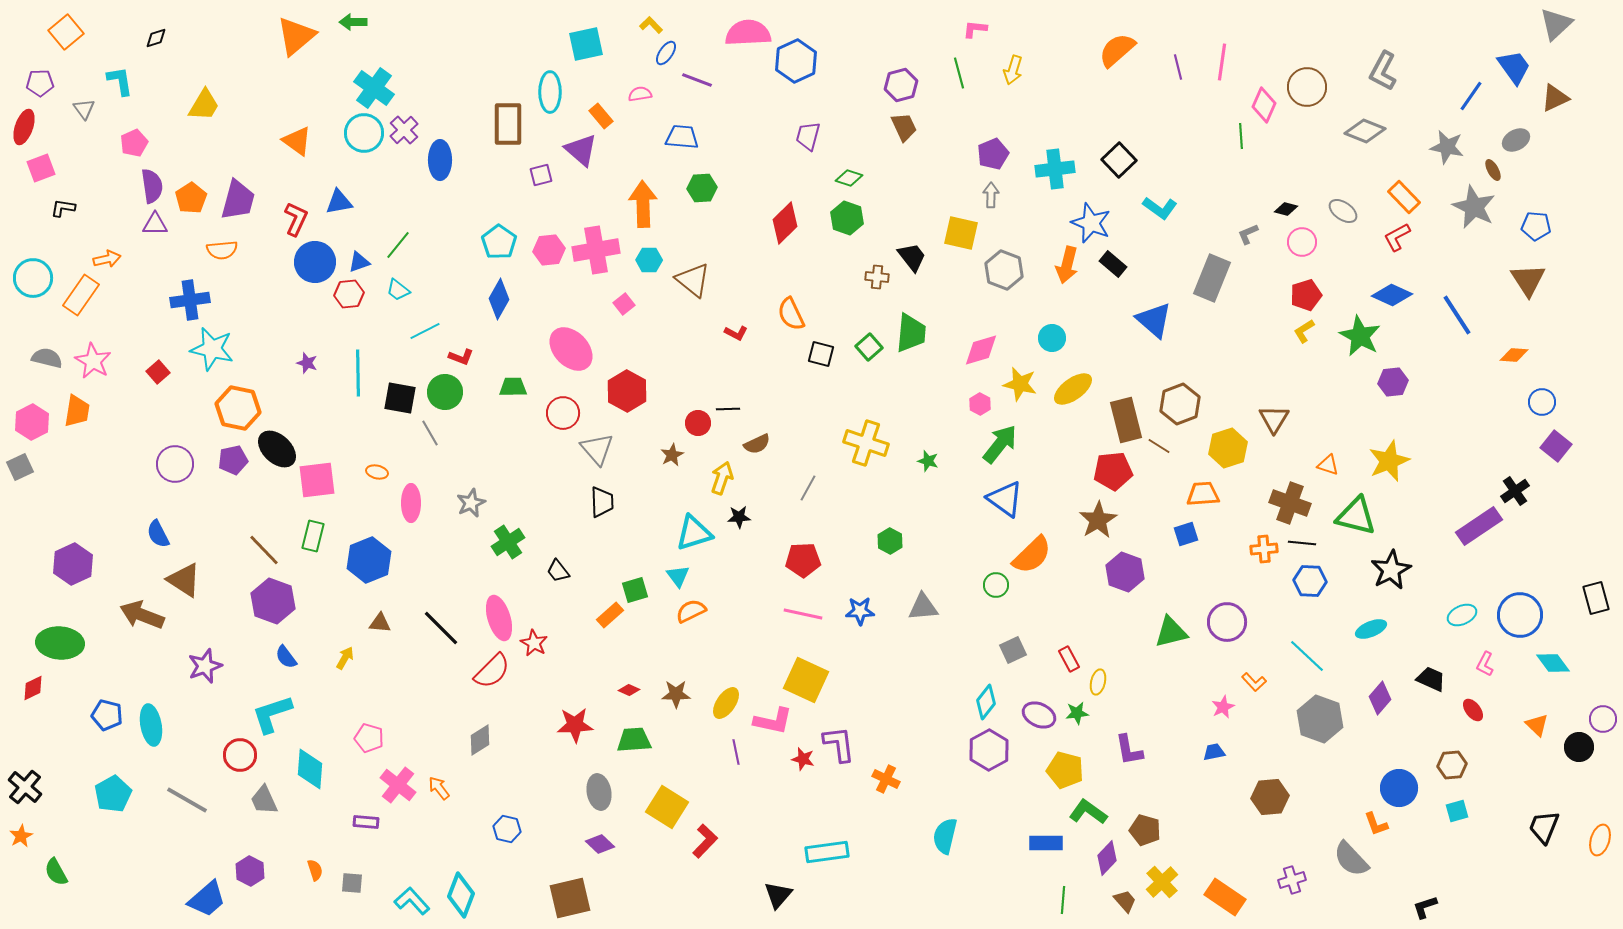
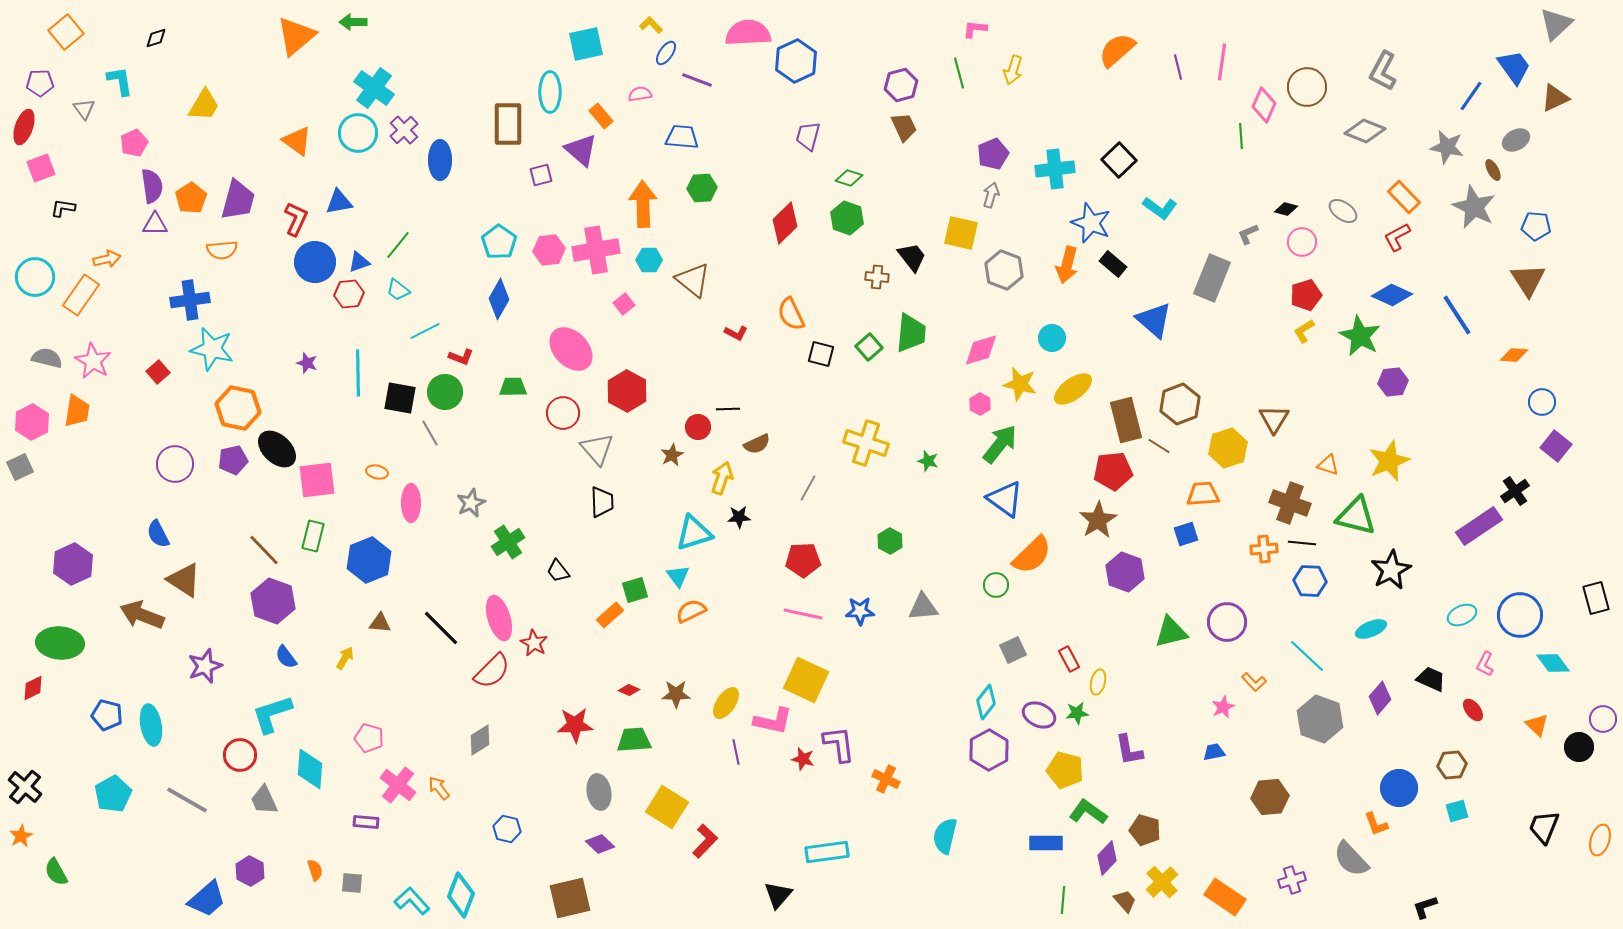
cyan circle at (364, 133): moved 6 px left
gray arrow at (991, 195): rotated 15 degrees clockwise
cyan circle at (33, 278): moved 2 px right, 1 px up
red circle at (698, 423): moved 4 px down
